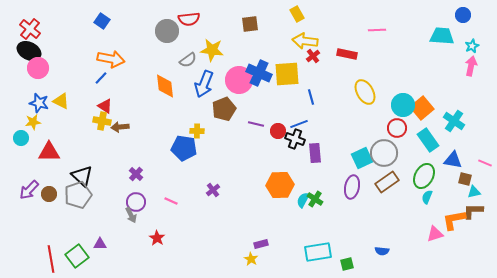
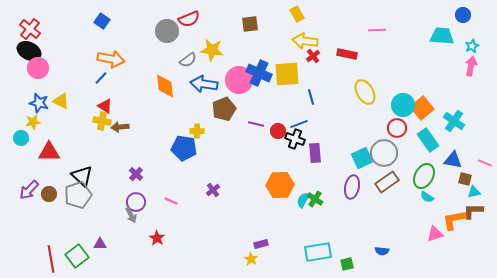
red semicircle at (189, 19): rotated 15 degrees counterclockwise
blue arrow at (204, 84): rotated 76 degrees clockwise
cyan semicircle at (427, 197): rotated 80 degrees counterclockwise
